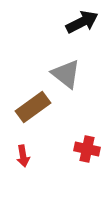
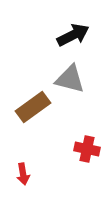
black arrow: moved 9 px left, 13 px down
gray triangle: moved 4 px right, 5 px down; rotated 24 degrees counterclockwise
red arrow: moved 18 px down
